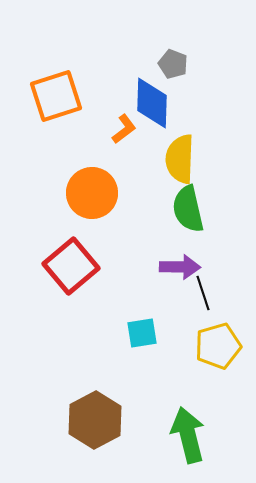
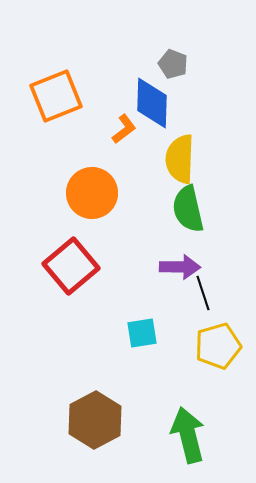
orange square: rotated 4 degrees counterclockwise
